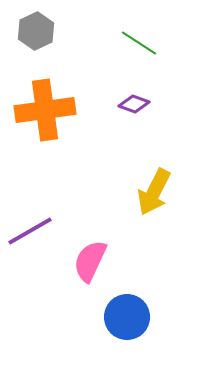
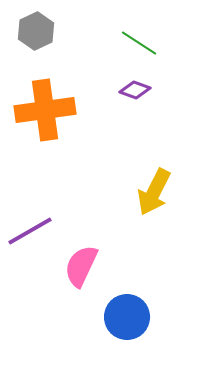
purple diamond: moved 1 px right, 14 px up
pink semicircle: moved 9 px left, 5 px down
